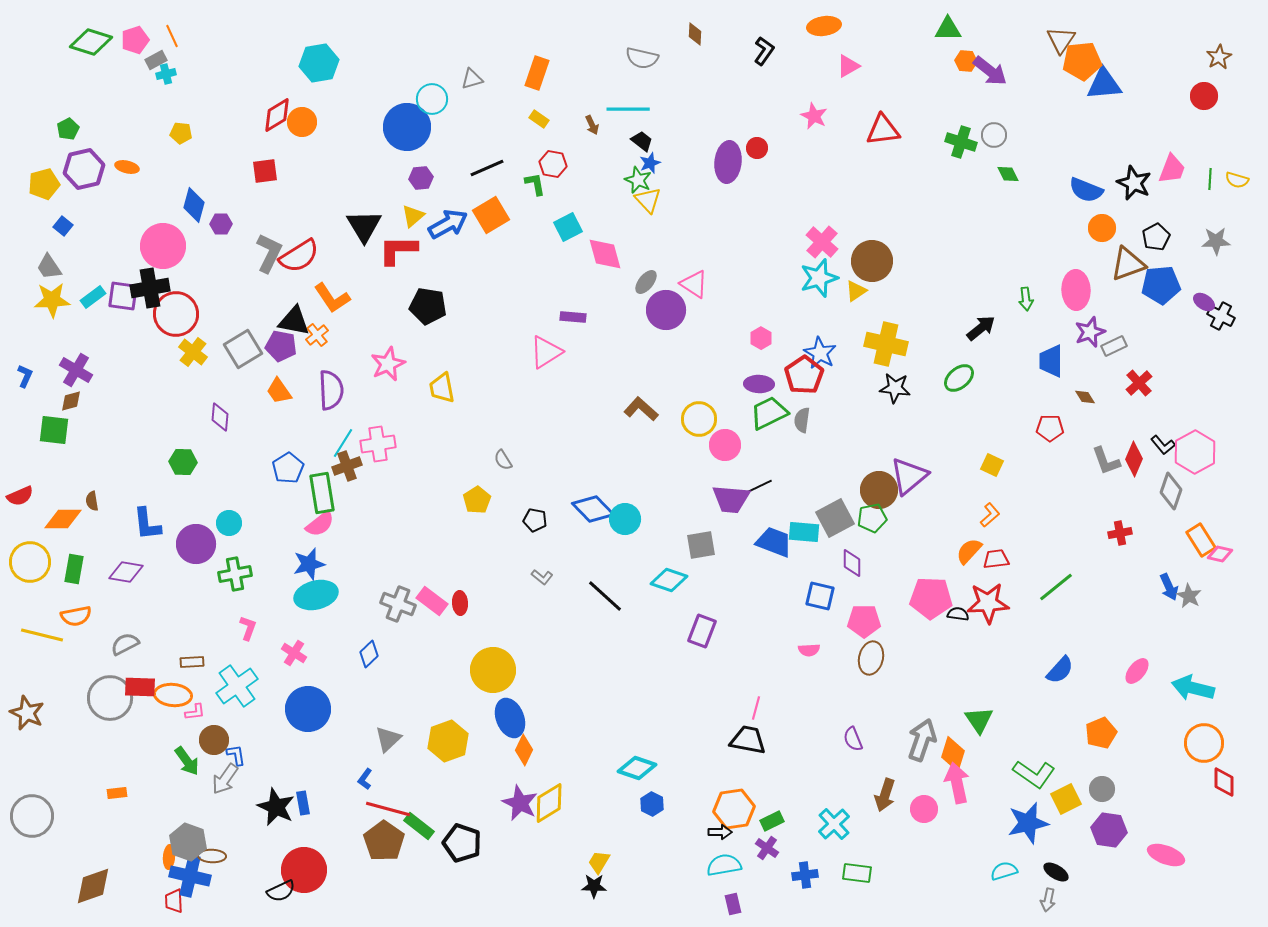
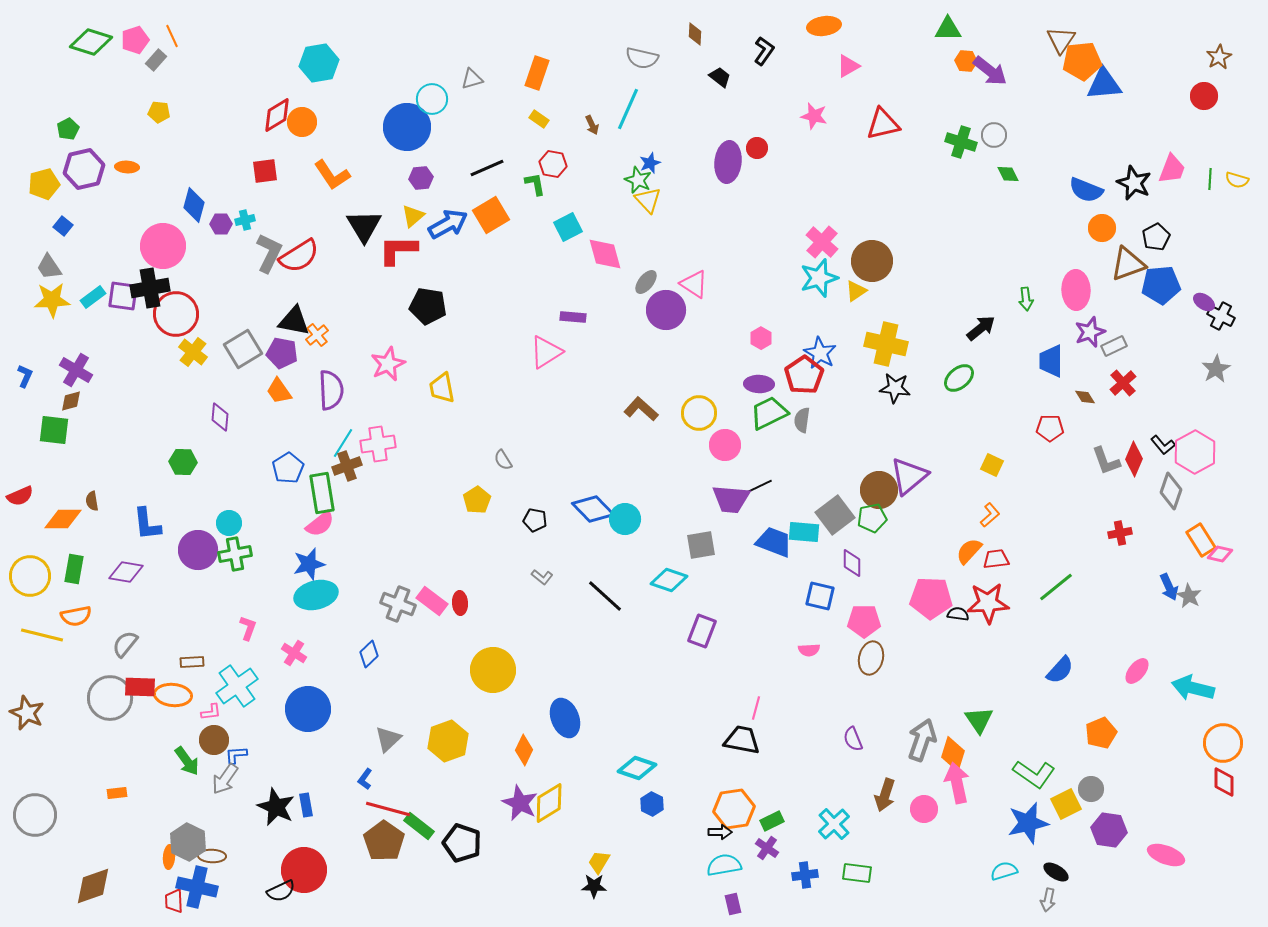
gray rectangle at (156, 60): rotated 20 degrees counterclockwise
cyan cross at (166, 74): moved 79 px right, 146 px down
cyan line at (628, 109): rotated 66 degrees counterclockwise
pink star at (814, 116): rotated 12 degrees counterclockwise
red triangle at (883, 130): moved 6 px up; rotated 6 degrees counterclockwise
yellow pentagon at (181, 133): moved 22 px left, 21 px up
black trapezoid at (642, 141): moved 78 px right, 64 px up
orange ellipse at (127, 167): rotated 10 degrees counterclockwise
gray star at (1216, 241): moved 128 px down; rotated 28 degrees counterclockwise
orange L-shape at (332, 298): moved 123 px up
purple pentagon at (281, 346): moved 1 px right, 7 px down
red cross at (1139, 383): moved 16 px left
yellow circle at (699, 419): moved 6 px up
gray square at (835, 518): moved 3 px up; rotated 9 degrees counterclockwise
purple circle at (196, 544): moved 2 px right, 6 px down
yellow circle at (30, 562): moved 14 px down
green cross at (235, 574): moved 20 px up
gray semicircle at (125, 644): rotated 24 degrees counterclockwise
pink L-shape at (195, 712): moved 16 px right
blue ellipse at (510, 718): moved 55 px right
black trapezoid at (748, 740): moved 6 px left
orange circle at (1204, 743): moved 19 px right
blue L-shape at (236, 755): rotated 85 degrees counterclockwise
gray circle at (1102, 789): moved 11 px left
yellow square at (1066, 799): moved 5 px down
blue rectangle at (303, 803): moved 3 px right, 2 px down
gray circle at (32, 816): moved 3 px right, 1 px up
gray hexagon at (188, 842): rotated 6 degrees clockwise
blue cross at (190, 876): moved 7 px right, 11 px down
